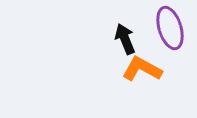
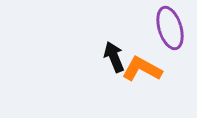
black arrow: moved 11 px left, 18 px down
